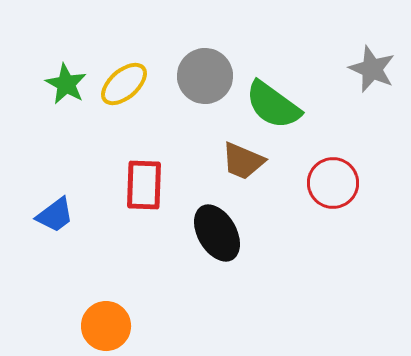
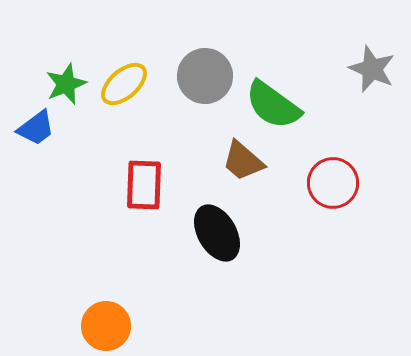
green star: rotated 21 degrees clockwise
brown trapezoid: rotated 18 degrees clockwise
blue trapezoid: moved 19 px left, 87 px up
